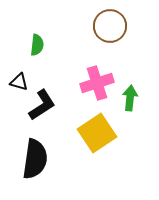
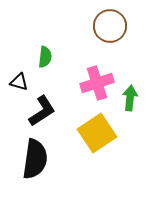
green semicircle: moved 8 px right, 12 px down
black L-shape: moved 6 px down
